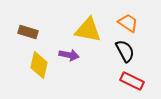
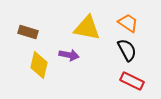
yellow triangle: moved 1 px left, 2 px up
black semicircle: moved 2 px right, 1 px up
